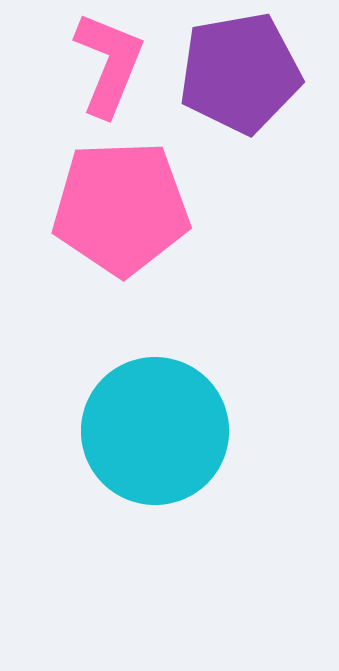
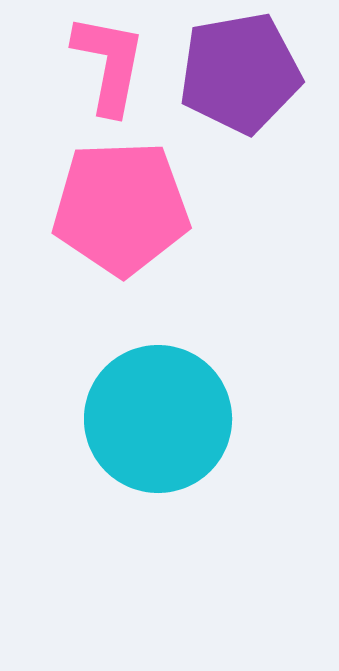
pink L-shape: rotated 11 degrees counterclockwise
cyan circle: moved 3 px right, 12 px up
